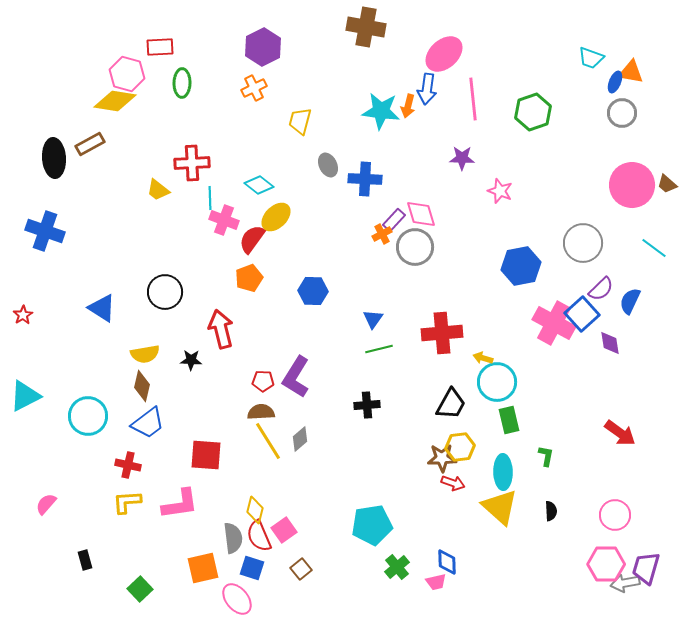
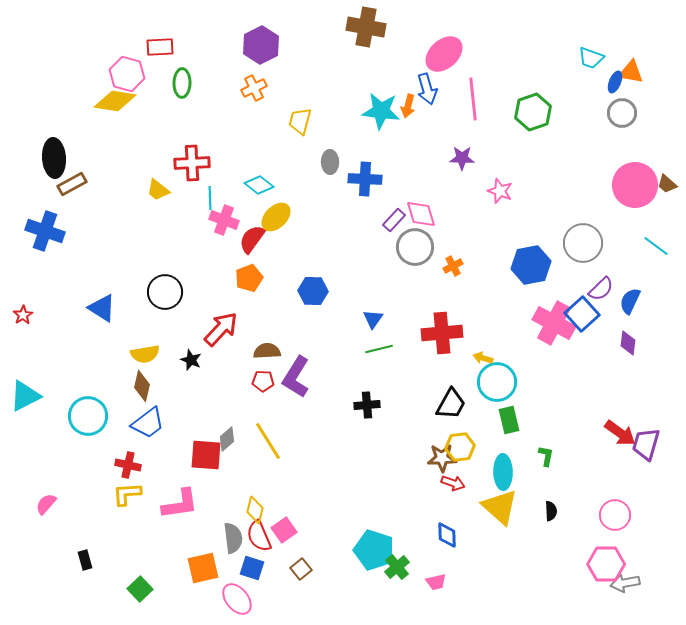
purple hexagon at (263, 47): moved 2 px left, 2 px up
blue arrow at (427, 89): rotated 24 degrees counterclockwise
brown rectangle at (90, 144): moved 18 px left, 40 px down
gray ellipse at (328, 165): moved 2 px right, 3 px up; rotated 25 degrees clockwise
pink circle at (632, 185): moved 3 px right
orange cross at (382, 234): moved 71 px right, 32 px down
cyan line at (654, 248): moved 2 px right, 2 px up
blue hexagon at (521, 266): moved 10 px right, 1 px up
red arrow at (221, 329): rotated 57 degrees clockwise
purple diamond at (610, 343): moved 18 px right; rotated 15 degrees clockwise
black star at (191, 360): rotated 20 degrees clockwise
brown semicircle at (261, 412): moved 6 px right, 61 px up
gray diamond at (300, 439): moved 73 px left
yellow L-shape at (127, 502): moved 8 px up
cyan pentagon at (372, 525): moved 2 px right, 25 px down; rotated 27 degrees clockwise
blue diamond at (447, 562): moved 27 px up
purple trapezoid at (646, 568): moved 124 px up
